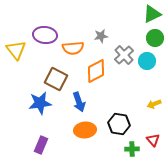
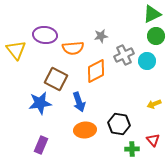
green circle: moved 1 px right, 2 px up
gray cross: rotated 18 degrees clockwise
